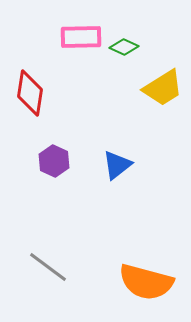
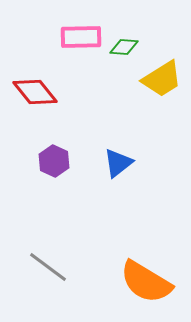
green diamond: rotated 20 degrees counterclockwise
yellow trapezoid: moved 1 px left, 9 px up
red diamond: moved 5 px right, 1 px up; rotated 48 degrees counterclockwise
blue triangle: moved 1 px right, 2 px up
orange semicircle: rotated 16 degrees clockwise
